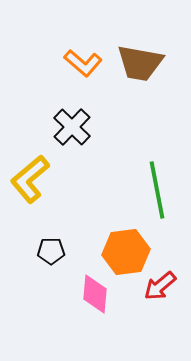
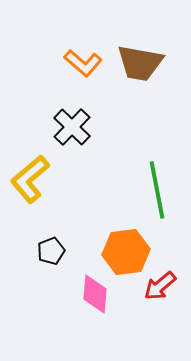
black pentagon: rotated 20 degrees counterclockwise
